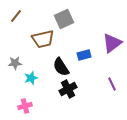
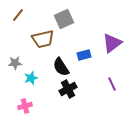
brown line: moved 2 px right, 1 px up
